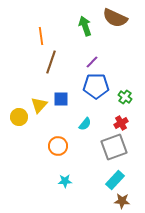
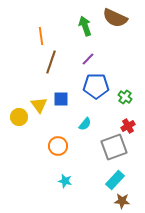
purple line: moved 4 px left, 3 px up
yellow triangle: rotated 18 degrees counterclockwise
red cross: moved 7 px right, 3 px down
cyan star: rotated 16 degrees clockwise
